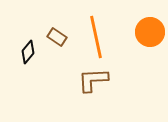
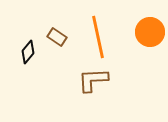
orange line: moved 2 px right
